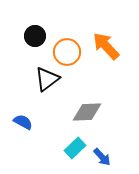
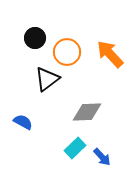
black circle: moved 2 px down
orange arrow: moved 4 px right, 8 px down
